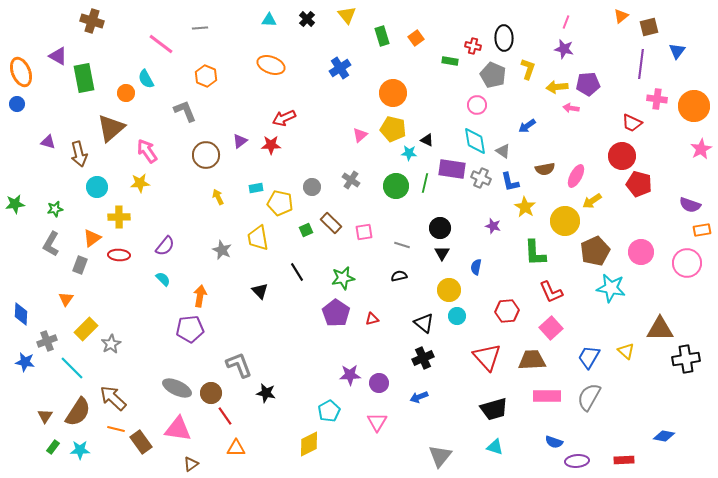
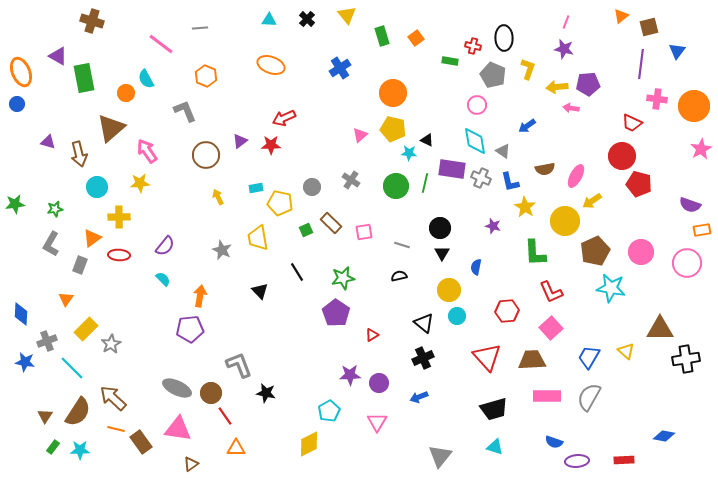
red triangle at (372, 319): moved 16 px down; rotated 16 degrees counterclockwise
